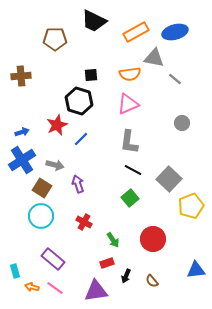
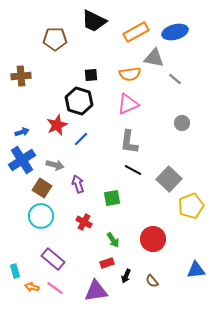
green square: moved 18 px left; rotated 30 degrees clockwise
